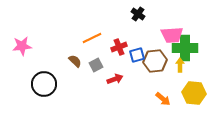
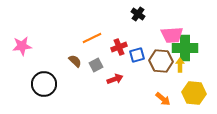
brown hexagon: moved 6 px right; rotated 10 degrees clockwise
